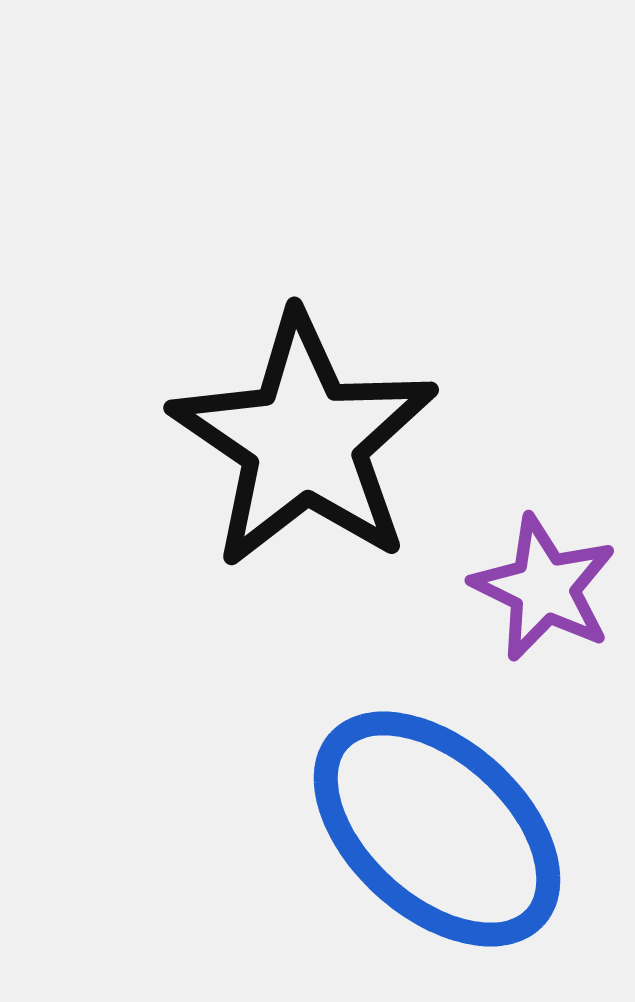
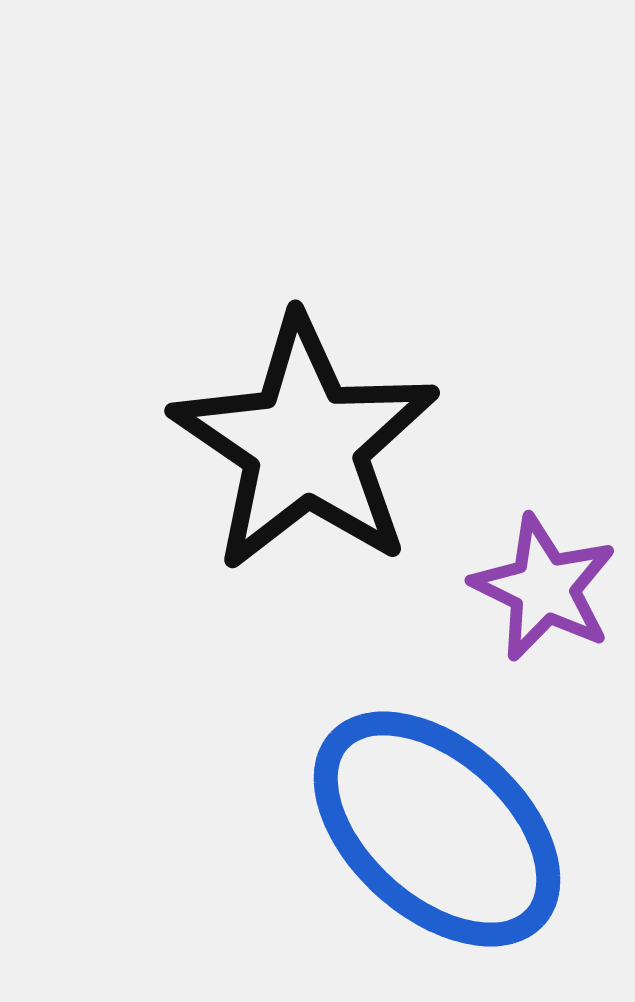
black star: moved 1 px right, 3 px down
